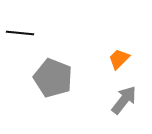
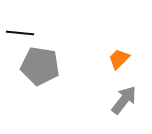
gray pentagon: moved 13 px left, 12 px up; rotated 12 degrees counterclockwise
